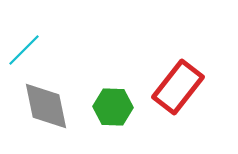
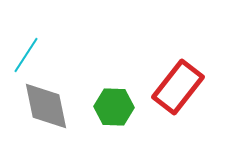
cyan line: moved 2 px right, 5 px down; rotated 12 degrees counterclockwise
green hexagon: moved 1 px right
